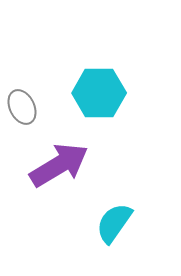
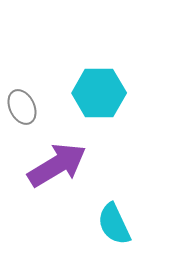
purple arrow: moved 2 px left
cyan semicircle: moved 1 px down; rotated 60 degrees counterclockwise
